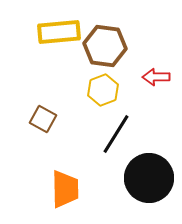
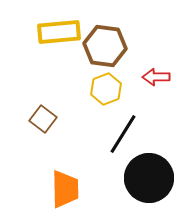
yellow hexagon: moved 3 px right, 1 px up
brown square: rotated 8 degrees clockwise
black line: moved 7 px right
